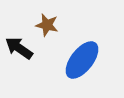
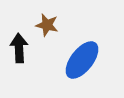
black arrow: rotated 52 degrees clockwise
